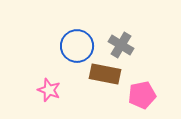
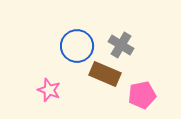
brown rectangle: rotated 12 degrees clockwise
